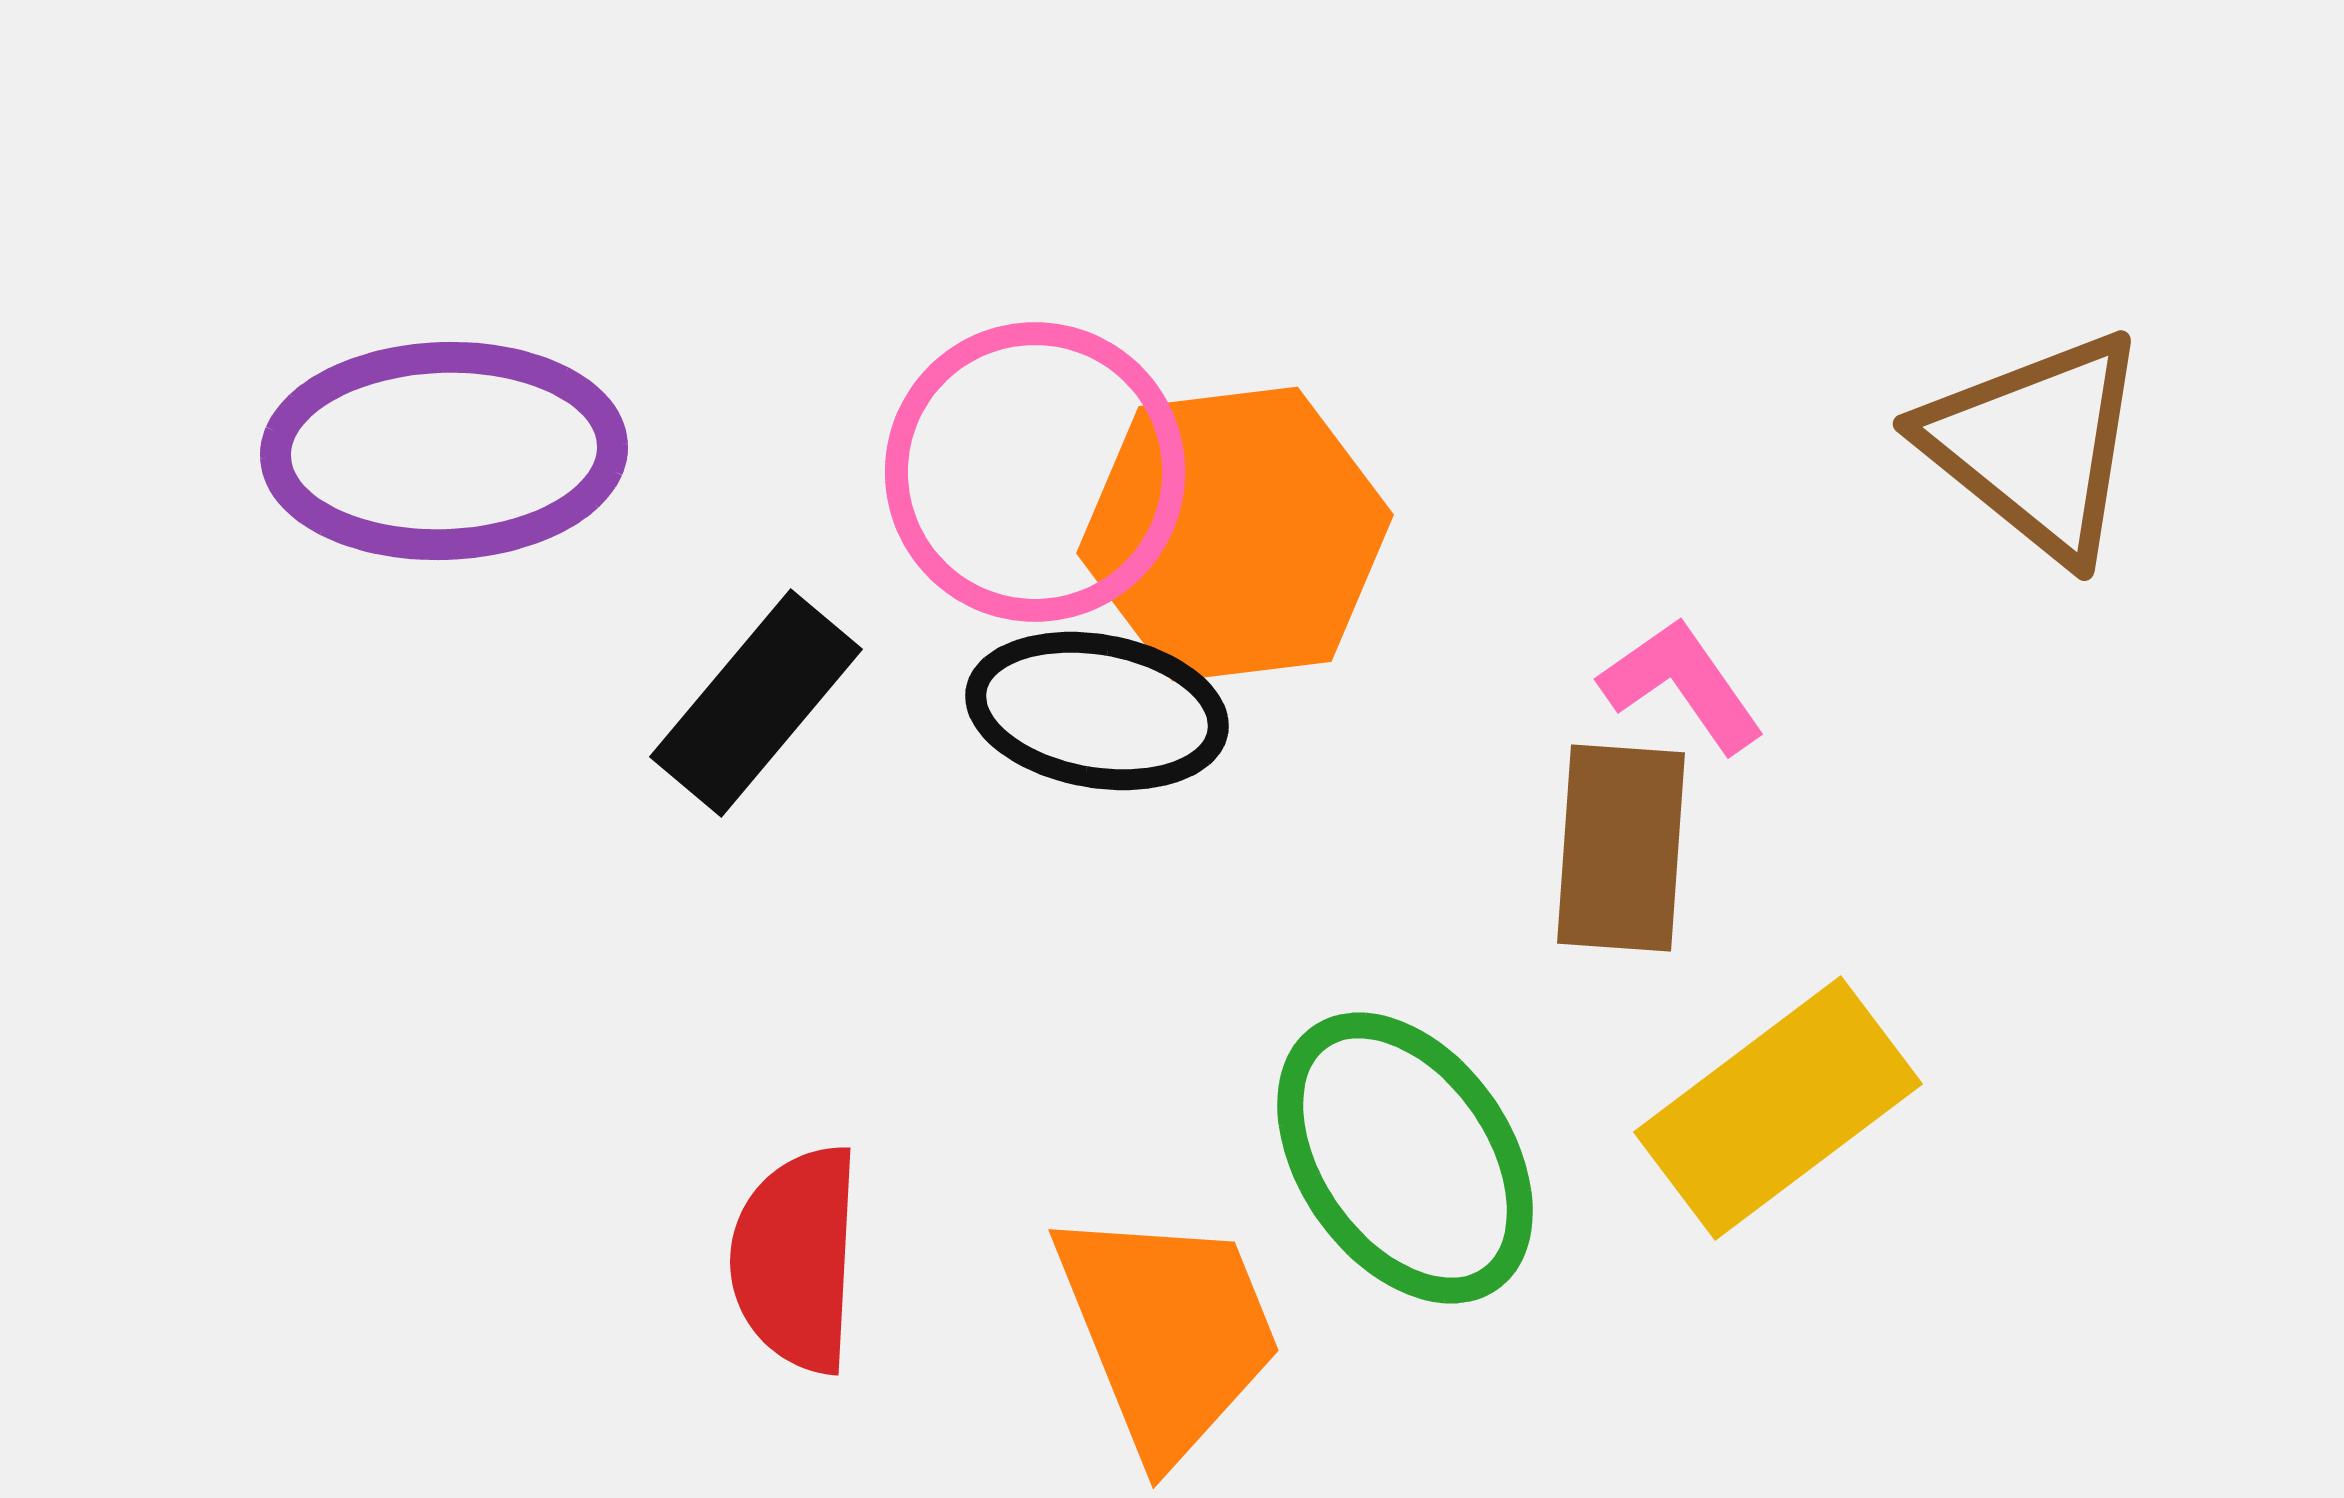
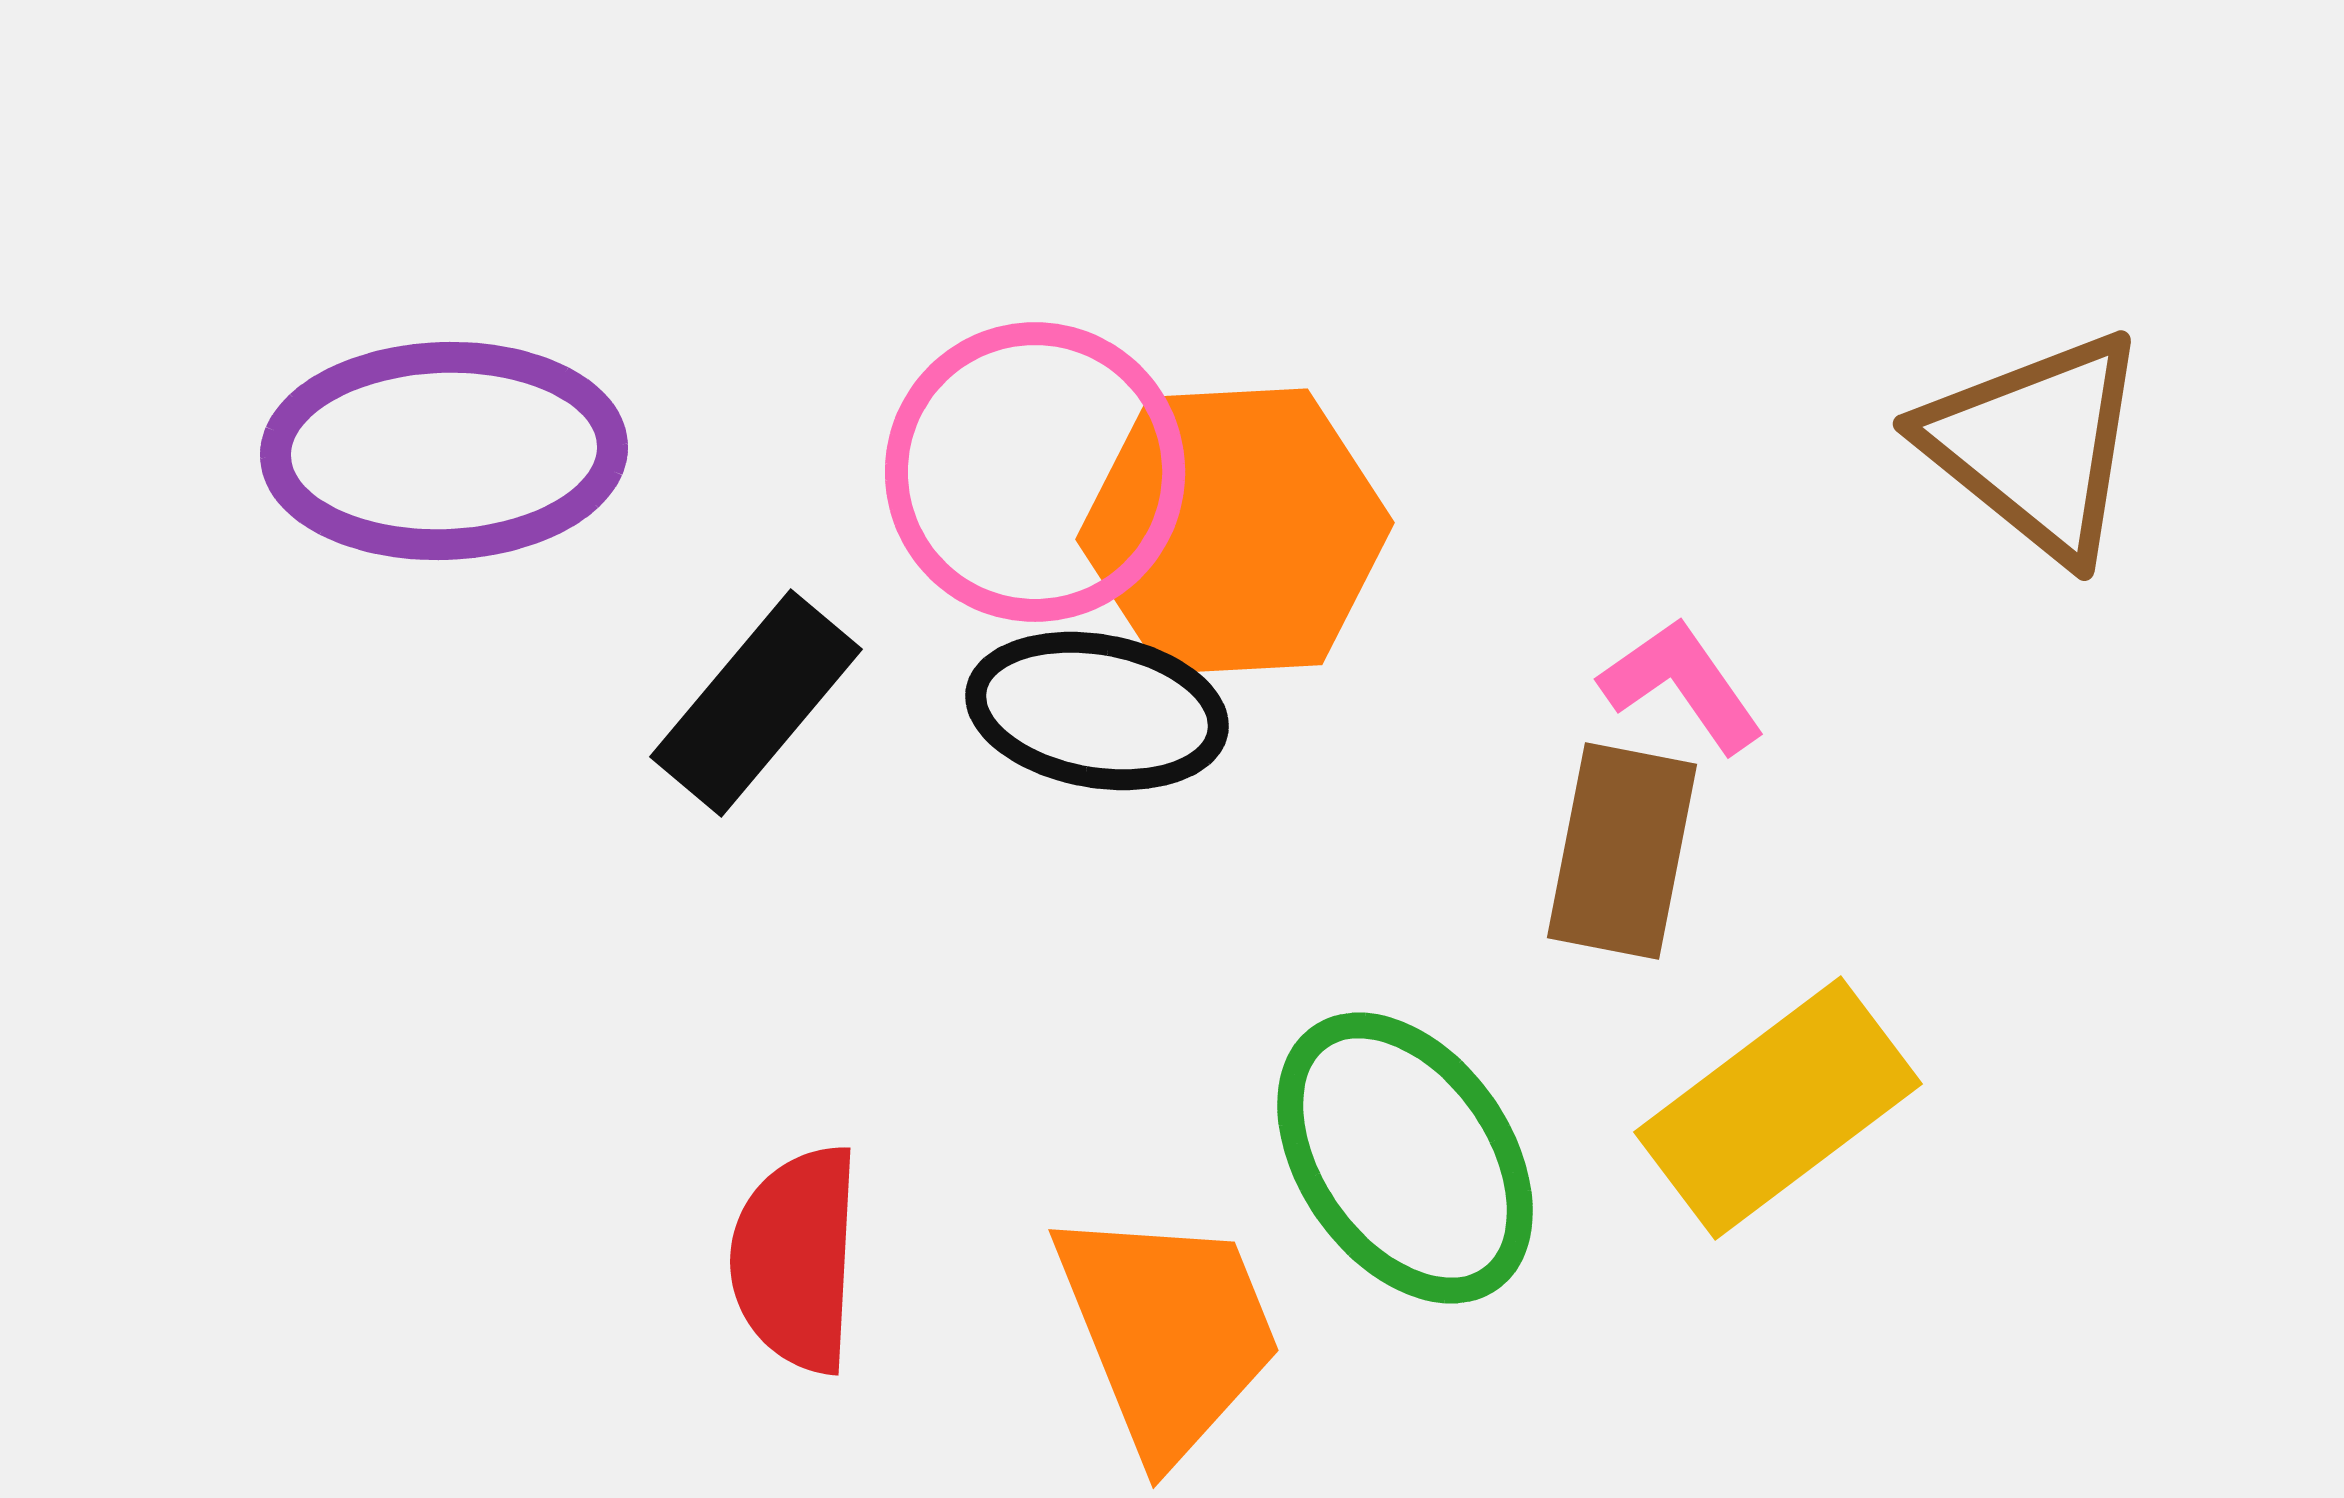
orange hexagon: moved 3 px up; rotated 4 degrees clockwise
brown rectangle: moved 1 px right, 3 px down; rotated 7 degrees clockwise
